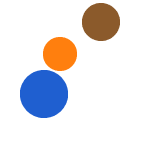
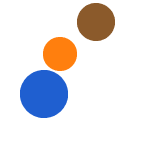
brown circle: moved 5 px left
